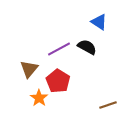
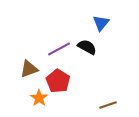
blue triangle: moved 2 px right, 1 px down; rotated 36 degrees clockwise
brown triangle: rotated 30 degrees clockwise
